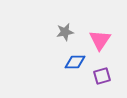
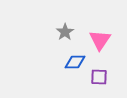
gray star: rotated 24 degrees counterclockwise
purple square: moved 3 px left, 1 px down; rotated 18 degrees clockwise
